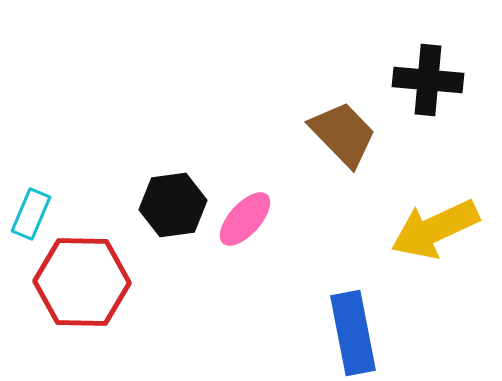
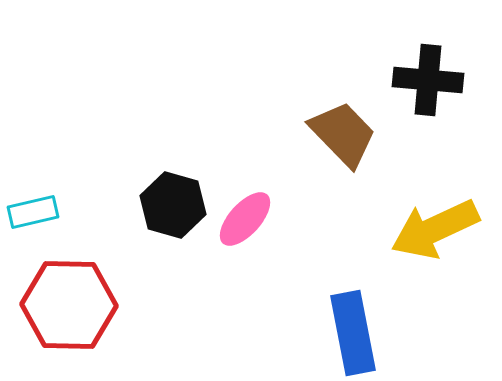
black hexagon: rotated 24 degrees clockwise
cyan rectangle: moved 2 px right, 2 px up; rotated 54 degrees clockwise
red hexagon: moved 13 px left, 23 px down
